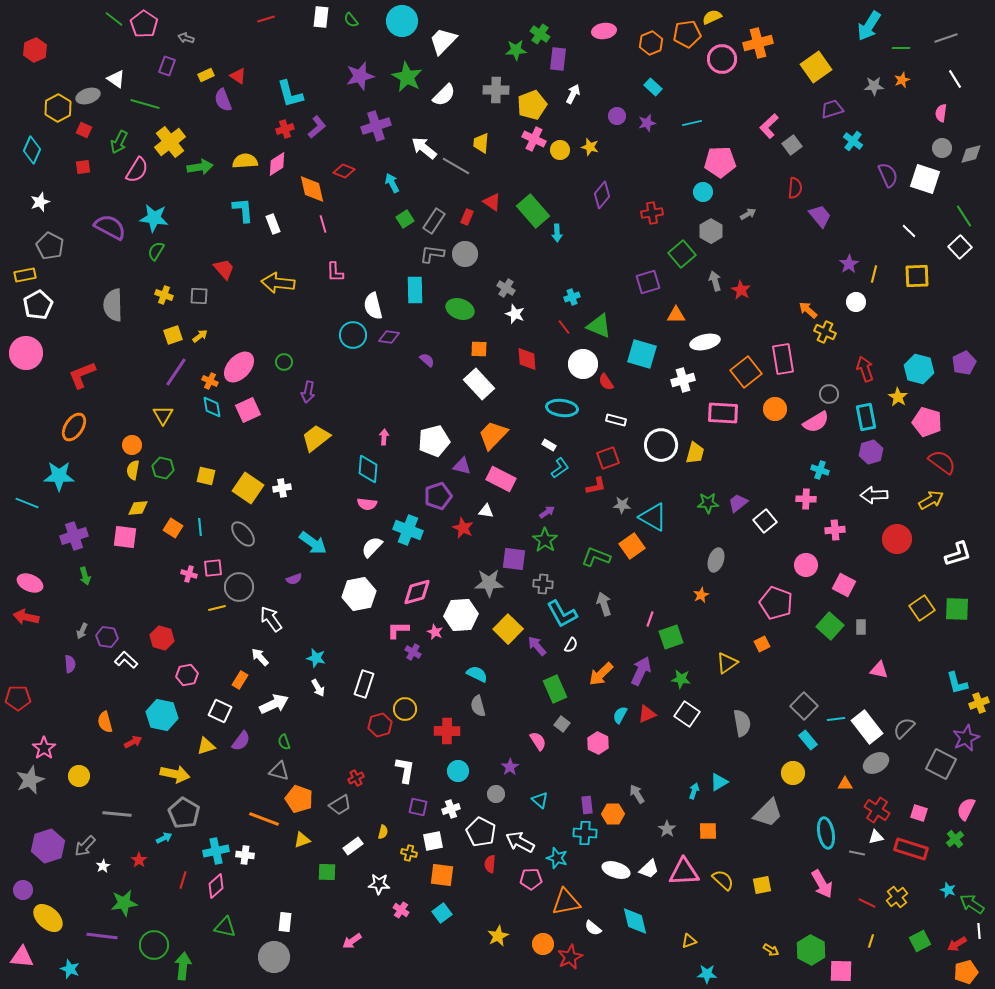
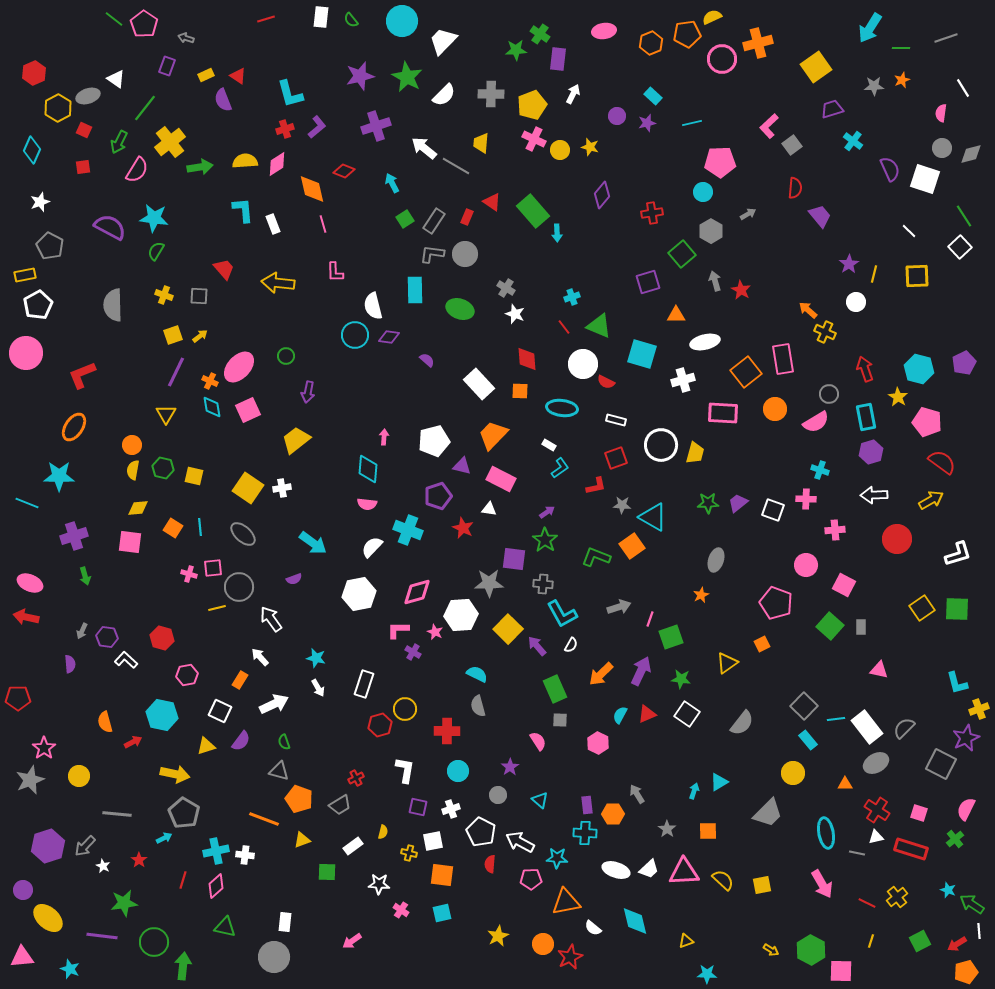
cyan arrow at (869, 26): moved 1 px right, 2 px down
red hexagon at (35, 50): moved 1 px left, 23 px down
white line at (955, 79): moved 8 px right, 9 px down
cyan rectangle at (653, 87): moved 9 px down
gray cross at (496, 90): moved 5 px left, 4 px down
green line at (145, 104): moved 4 px down; rotated 68 degrees counterclockwise
purple semicircle at (888, 175): moved 2 px right, 6 px up
cyan circle at (353, 335): moved 2 px right
orange square at (479, 349): moved 41 px right, 42 px down
green circle at (284, 362): moved 2 px right, 6 px up
purple line at (176, 372): rotated 8 degrees counterclockwise
red semicircle at (606, 382): rotated 30 degrees counterclockwise
yellow triangle at (163, 415): moved 3 px right, 1 px up
yellow trapezoid at (316, 438): moved 20 px left, 2 px down
red square at (608, 458): moved 8 px right
yellow square at (206, 476): moved 12 px left
white triangle at (486, 511): moved 3 px right, 2 px up
white square at (765, 521): moved 8 px right, 11 px up; rotated 30 degrees counterclockwise
gray ellipse at (243, 534): rotated 8 degrees counterclockwise
pink square at (125, 537): moved 5 px right, 5 px down
gray arrow at (604, 604): moved 15 px right, 3 px down; rotated 90 degrees clockwise
yellow cross at (979, 703): moved 6 px down
gray semicircle at (742, 723): rotated 48 degrees clockwise
gray square at (562, 724): moved 2 px left, 4 px up; rotated 35 degrees counterclockwise
gray circle at (496, 794): moved 2 px right, 1 px down
cyan star at (557, 858): rotated 15 degrees counterclockwise
white star at (103, 866): rotated 16 degrees counterclockwise
cyan square at (442, 913): rotated 24 degrees clockwise
yellow triangle at (689, 941): moved 3 px left
green circle at (154, 945): moved 3 px up
pink triangle at (22, 957): rotated 10 degrees counterclockwise
